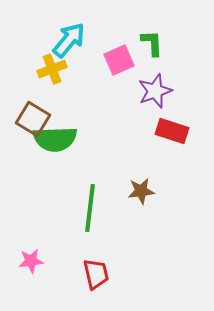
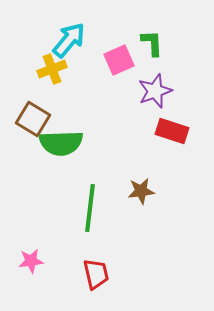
green semicircle: moved 6 px right, 4 px down
